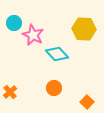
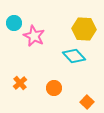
pink star: moved 1 px right, 1 px down
cyan diamond: moved 17 px right, 2 px down
orange cross: moved 10 px right, 9 px up
